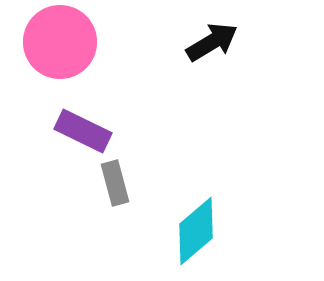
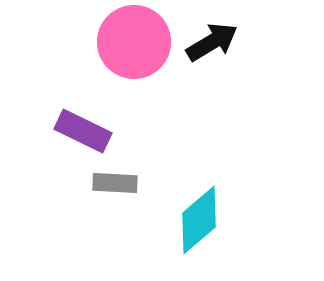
pink circle: moved 74 px right
gray rectangle: rotated 72 degrees counterclockwise
cyan diamond: moved 3 px right, 11 px up
